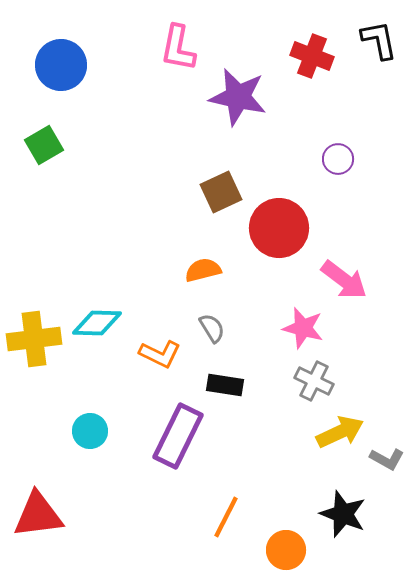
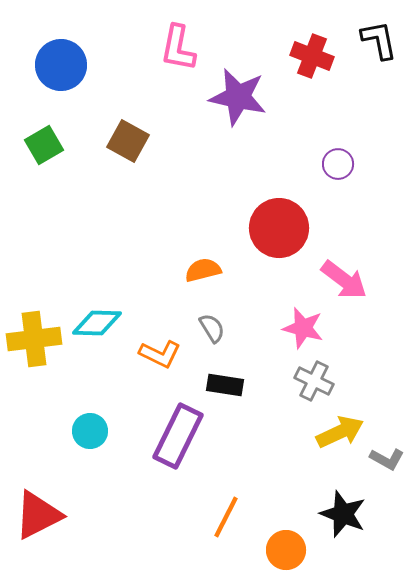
purple circle: moved 5 px down
brown square: moved 93 px left, 51 px up; rotated 36 degrees counterclockwise
red triangle: rotated 20 degrees counterclockwise
